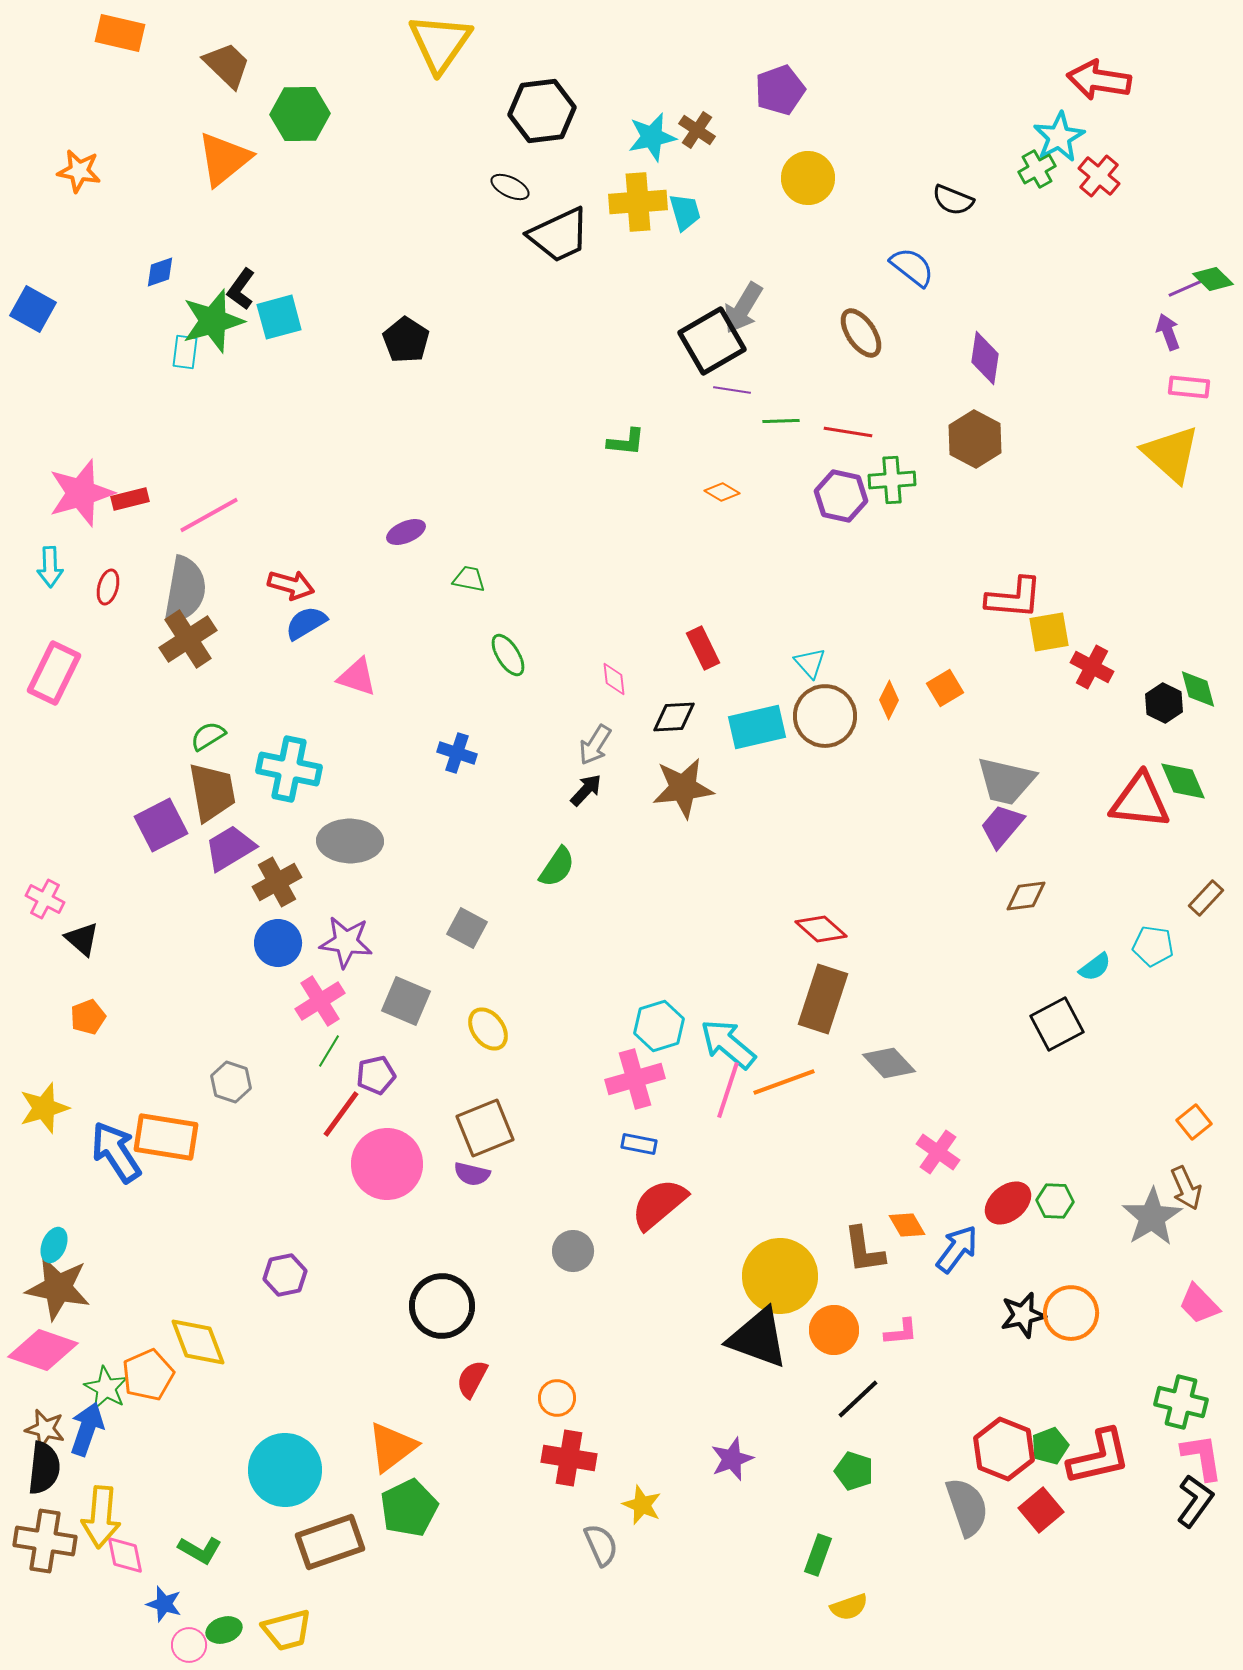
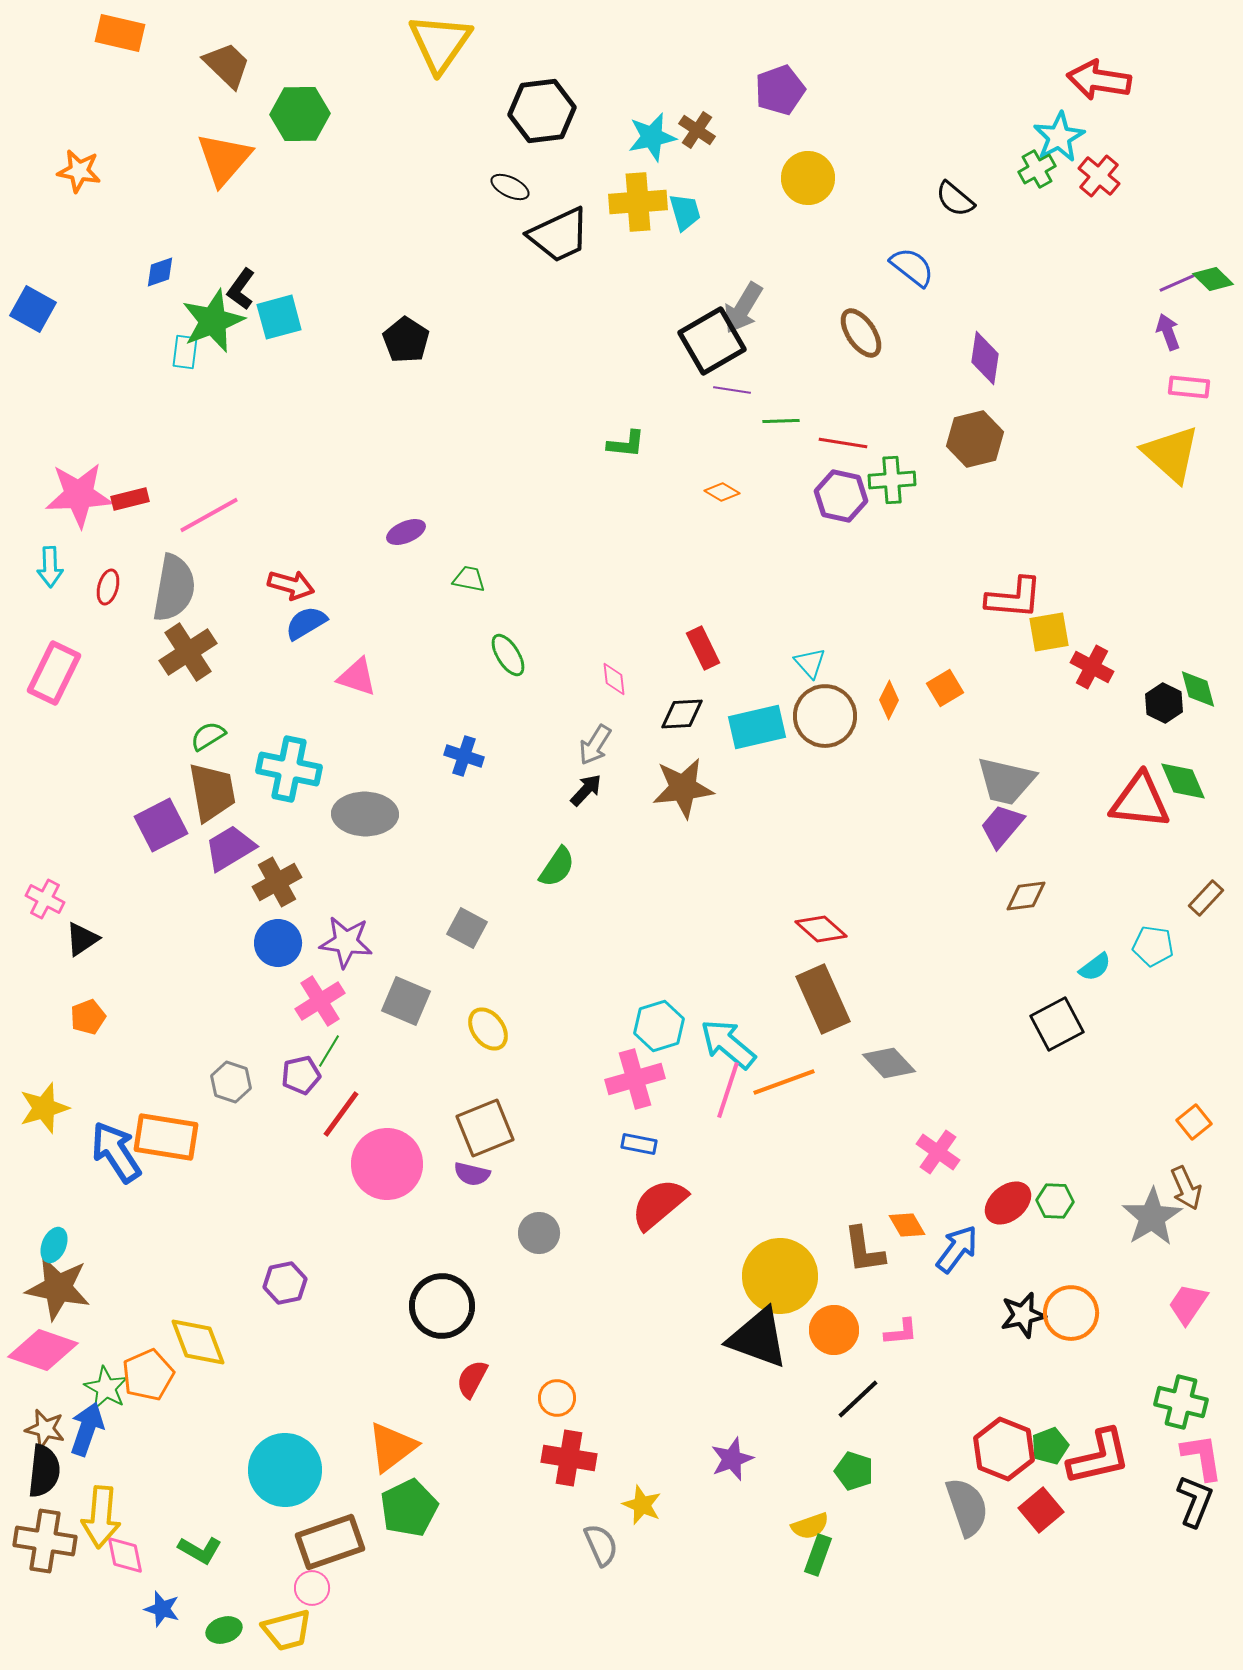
orange triangle at (224, 159): rotated 10 degrees counterclockwise
black semicircle at (953, 200): moved 2 px right, 1 px up; rotated 18 degrees clockwise
purple line at (1186, 288): moved 9 px left, 5 px up
green star at (213, 321): rotated 6 degrees counterclockwise
red line at (848, 432): moved 5 px left, 11 px down
brown hexagon at (975, 439): rotated 18 degrees clockwise
green L-shape at (626, 442): moved 2 px down
pink star at (81, 493): moved 2 px left, 2 px down; rotated 14 degrees clockwise
gray semicircle at (185, 590): moved 11 px left, 2 px up
brown cross at (188, 639): moved 13 px down
black diamond at (674, 717): moved 8 px right, 3 px up
blue cross at (457, 753): moved 7 px right, 3 px down
gray ellipse at (350, 841): moved 15 px right, 27 px up
black triangle at (82, 939): rotated 45 degrees clockwise
brown rectangle at (823, 999): rotated 42 degrees counterclockwise
purple pentagon at (376, 1075): moved 75 px left
gray circle at (573, 1251): moved 34 px left, 18 px up
purple hexagon at (285, 1275): moved 8 px down
pink trapezoid at (1199, 1304): moved 11 px left; rotated 78 degrees clockwise
black semicircle at (44, 1468): moved 3 px down
black L-shape at (1195, 1501): rotated 14 degrees counterclockwise
blue star at (164, 1604): moved 2 px left, 5 px down
yellow semicircle at (849, 1607): moved 39 px left, 81 px up
pink circle at (189, 1645): moved 123 px right, 57 px up
